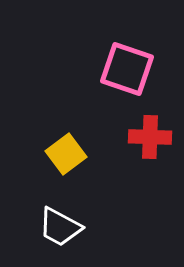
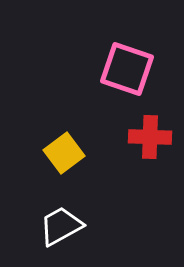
yellow square: moved 2 px left, 1 px up
white trapezoid: moved 1 px right, 1 px up; rotated 123 degrees clockwise
